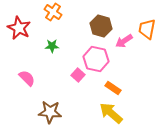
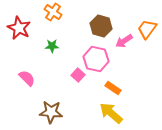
orange trapezoid: rotated 25 degrees clockwise
brown star: moved 1 px right
